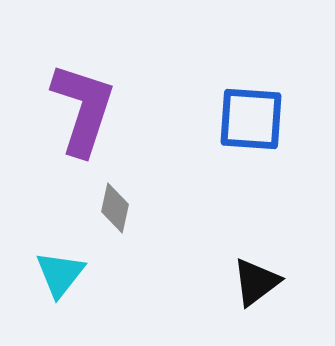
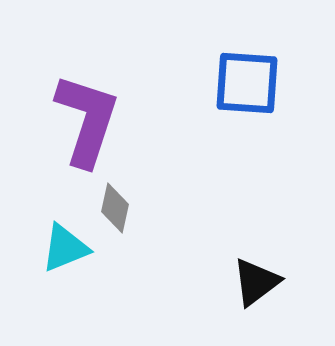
purple L-shape: moved 4 px right, 11 px down
blue square: moved 4 px left, 36 px up
cyan triangle: moved 5 px right, 26 px up; rotated 30 degrees clockwise
